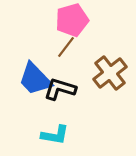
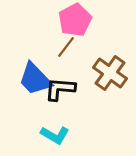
pink pentagon: moved 3 px right; rotated 12 degrees counterclockwise
brown cross: rotated 16 degrees counterclockwise
black L-shape: rotated 12 degrees counterclockwise
cyan L-shape: rotated 20 degrees clockwise
